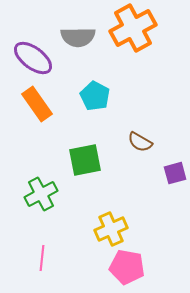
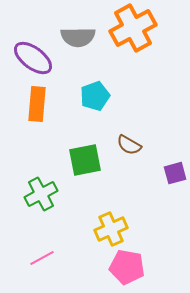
cyan pentagon: rotated 24 degrees clockwise
orange rectangle: rotated 40 degrees clockwise
brown semicircle: moved 11 px left, 3 px down
pink line: rotated 55 degrees clockwise
